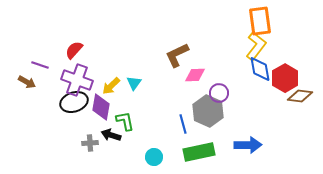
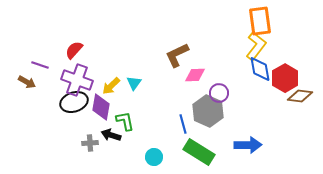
green rectangle: rotated 44 degrees clockwise
